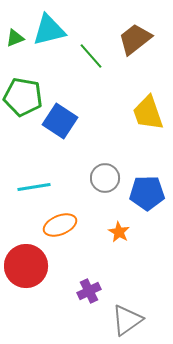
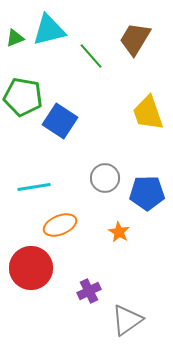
brown trapezoid: rotated 21 degrees counterclockwise
red circle: moved 5 px right, 2 px down
